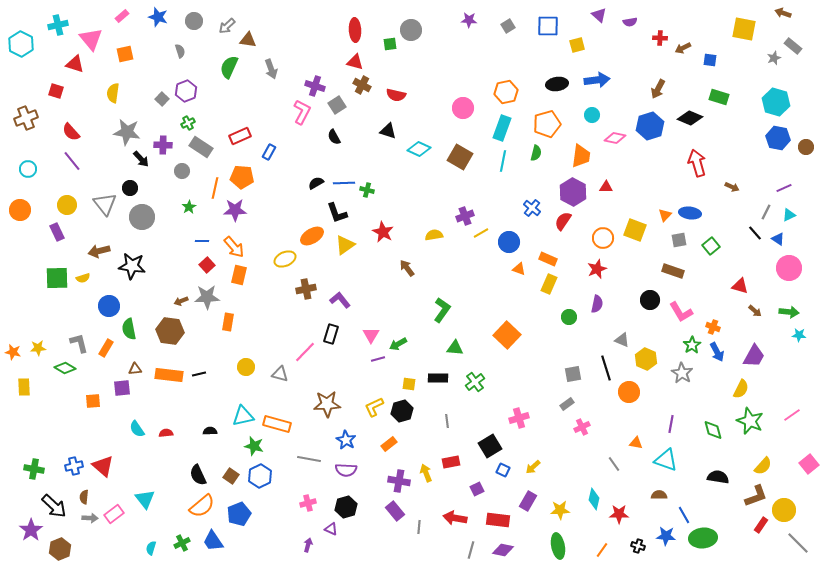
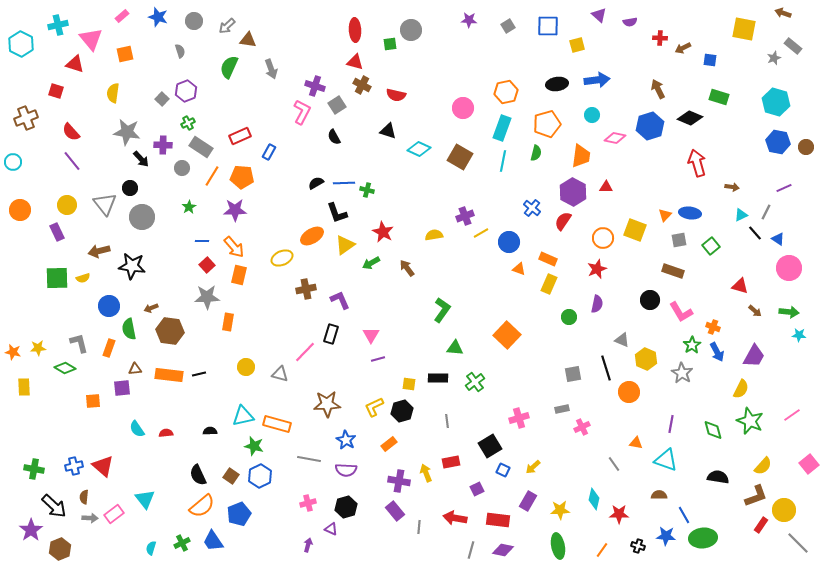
brown arrow at (658, 89): rotated 126 degrees clockwise
blue hexagon at (778, 138): moved 4 px down
cyan circle at (28, 169): moved 15 px left, 7 px up
gray circle at (182, 171): moved 3 px up
brown arrow at (732, 187): rotated 16 degrees counterclockwise
orange line at (215, 188): moved 3 px left, 12 px up; rotated 20 degrees clockwise
cyan triangle at (789, 215): moved 48 px left
yellow ellipse at (285, 259): moved 3 px left, 1 px up
purple L-shape at (340, 300): rotated 15 degrees clockwise
brown arrow at (181, 301): moved 30 px left, 7 px down
green arrow at (398, 344): moved 27 px left, 81 px up
orange rectangle at (106, 348): moved 3 px right; rotated 12 degrees counterclockwise
gray rectangle at (567, 404): moved 5 px left, 5 px down; rotated 24 degrees clockwise
